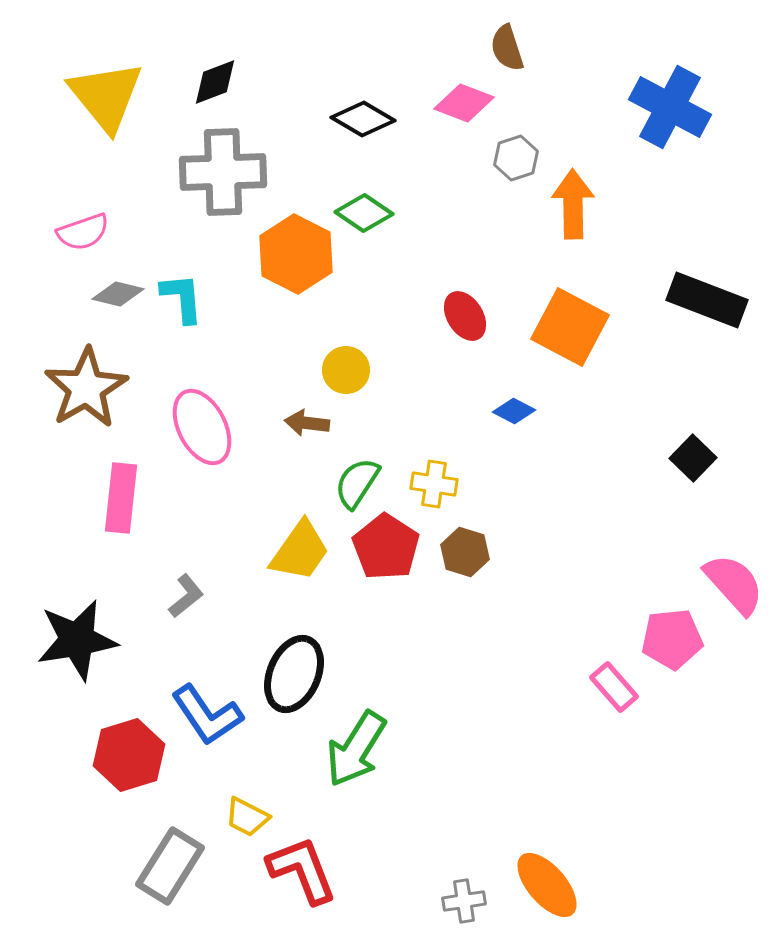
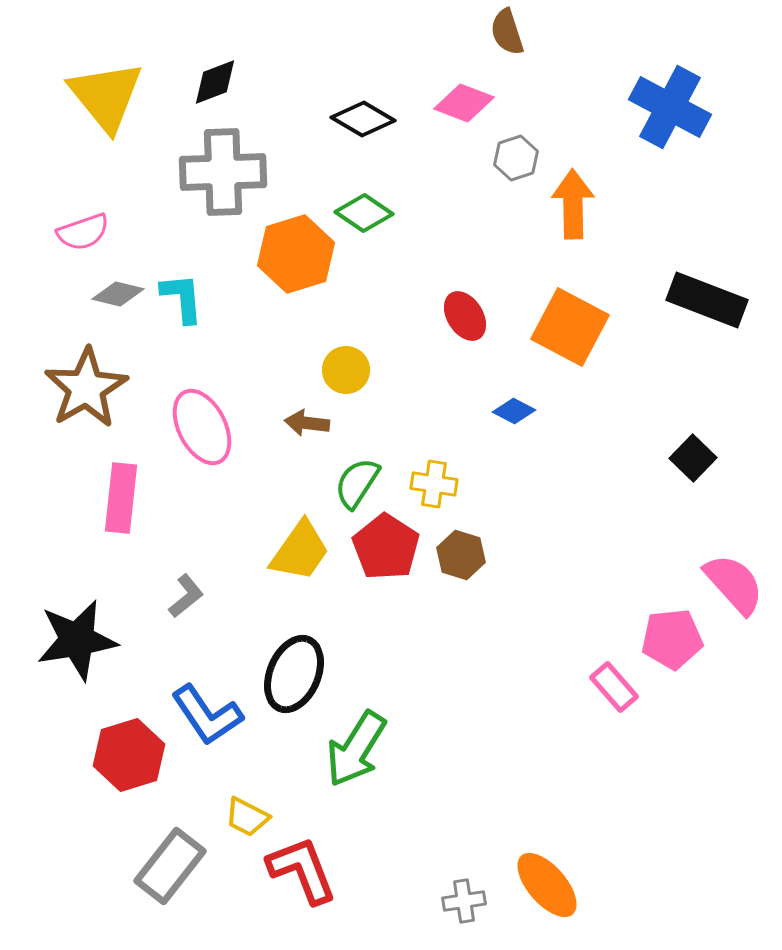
brown semicircle at (507, 48): moved 16 px up
orange hexagon at (296, 254): rotated 16 degrees clockwise
brown hexagon at (465, 552): moved 4 px left, 3 px down
gray rectangle at (170, 866): rotated 6 degrees clockwise
